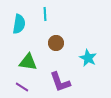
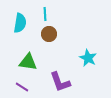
cyan semicircle: moved 1 px right, 1 px up
brown circle: moved 7 px left, 9 px up
